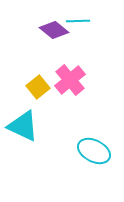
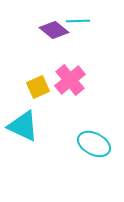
yellow square: rotated 15 degrees clockwise
cyan ellipse: moved 7 px up
